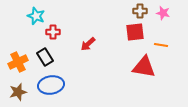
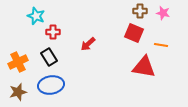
red square: moved 1 px left, 1 px down; rotated 30 degrees clockwise
black rectangle: moved 4 px right
